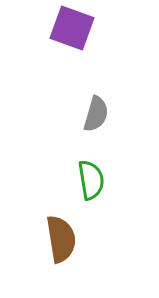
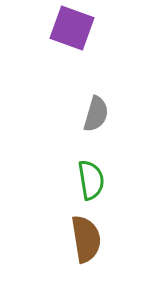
brown semicircle: moved 25 px right
